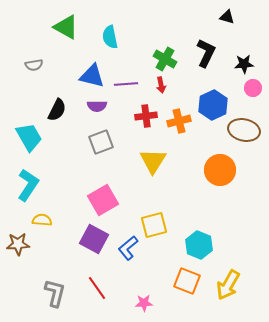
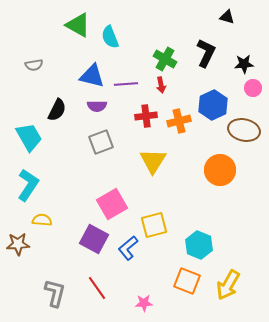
green triangle: moved 12 px right, 2 px up
cyan semicircle: rotated 10 degrees counterclockwise
pink square: moved 9 px right, 4 px down
